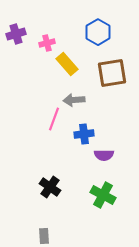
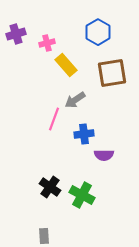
yellow rectangle: moved 1 px left, 1 px down
gray arrow: moved 1 px right; rotated 30 degrees counterclockwise
green cross: moved 21 px left
